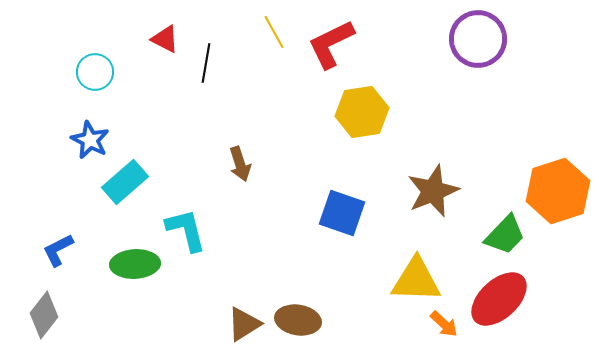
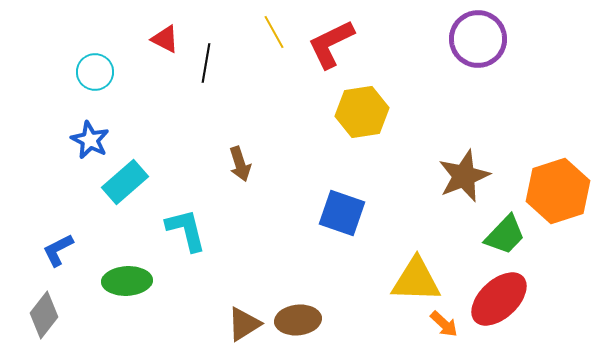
brown star: moved 31 px right, 15 px up
green ellipse: moved 8 px left, 17 px down
brown ellipse: rotated 15 degrees counterclockwise
